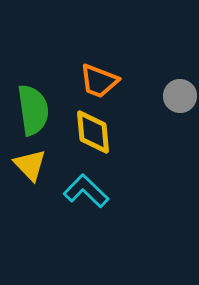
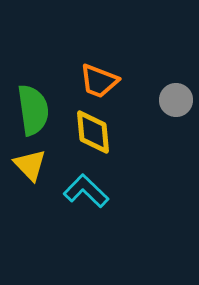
gray circle: moved 4 px left, 4 px down
